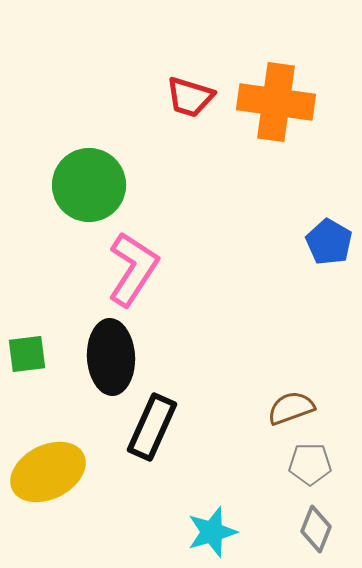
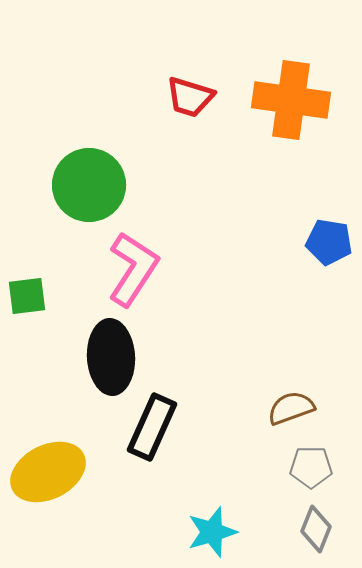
orange cross: moved 15 px right, 2 px up
blue pentagon: rotated 21 degrees counterclockwise
green square: moved 58 px up
gray pentagon: moved 1 px right, 3 px down
